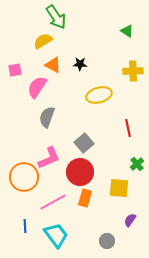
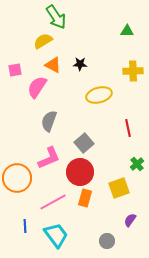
green triangle: rotated 32 degrees counterclockwise
gray semicircle: moved 2 px right, 4 px down
orange circle: moved 7 px left, 1 px down
yellow square: rotated 25 degrees counterclockwise
